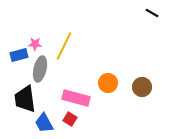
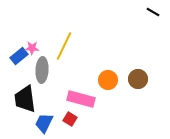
black line: moved 1 px right, 1 px up
pink star: moved 3 px left, 4 px down
blue rectangle: moved 1 px down; rotated 24 degrees counterclockwise
gray ellipse: moved 2 px right, 1 px down; rotated 10 degrees counterclockwise
orange circle: moved 3 px up
brown circle: moved 4 px left, 8 px up
pink rectangle: moved 5 px right, 1 px down
blue trapezoid: rotated 55 degrees clockwise
